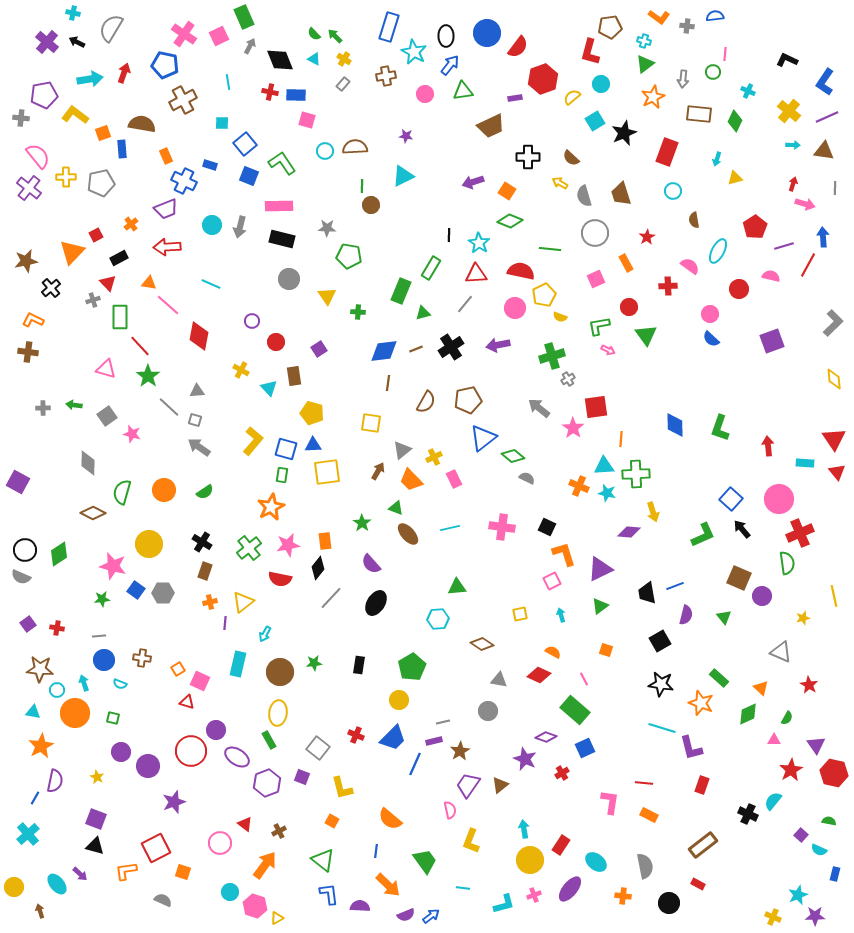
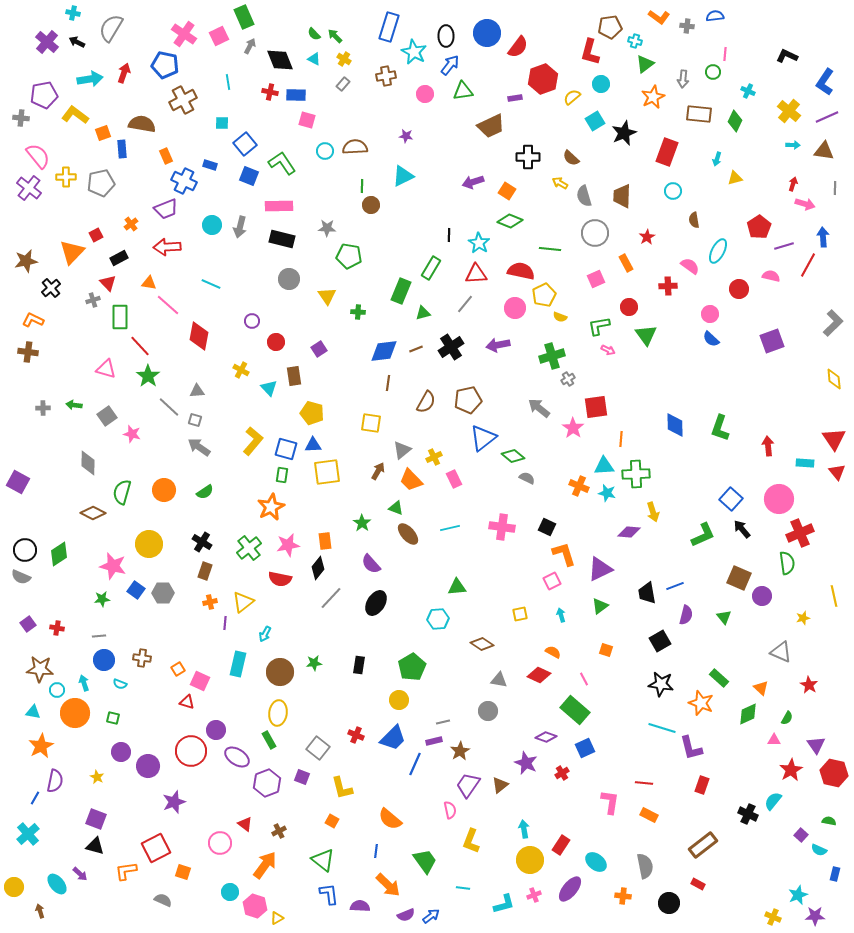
cyan cross at (644, 41): moved 9 px left
black L-shape at (787, 60): moved 4 px up
brown trapezoid at (621, 194): moved 1 px right, 2 px down; rotated 20 degrees clockwise
red pentagon at (755, 227): moved 4 px right
purple star at (525, 759): moved 1 px right, 4 px down
